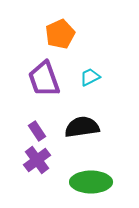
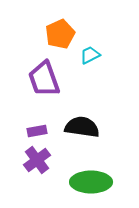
cyan trapezoid: moved 22 px up
black semicircle: rotated 16 degrees clockwise
purple rectangle: rotated 66 degrees counterclockwise
